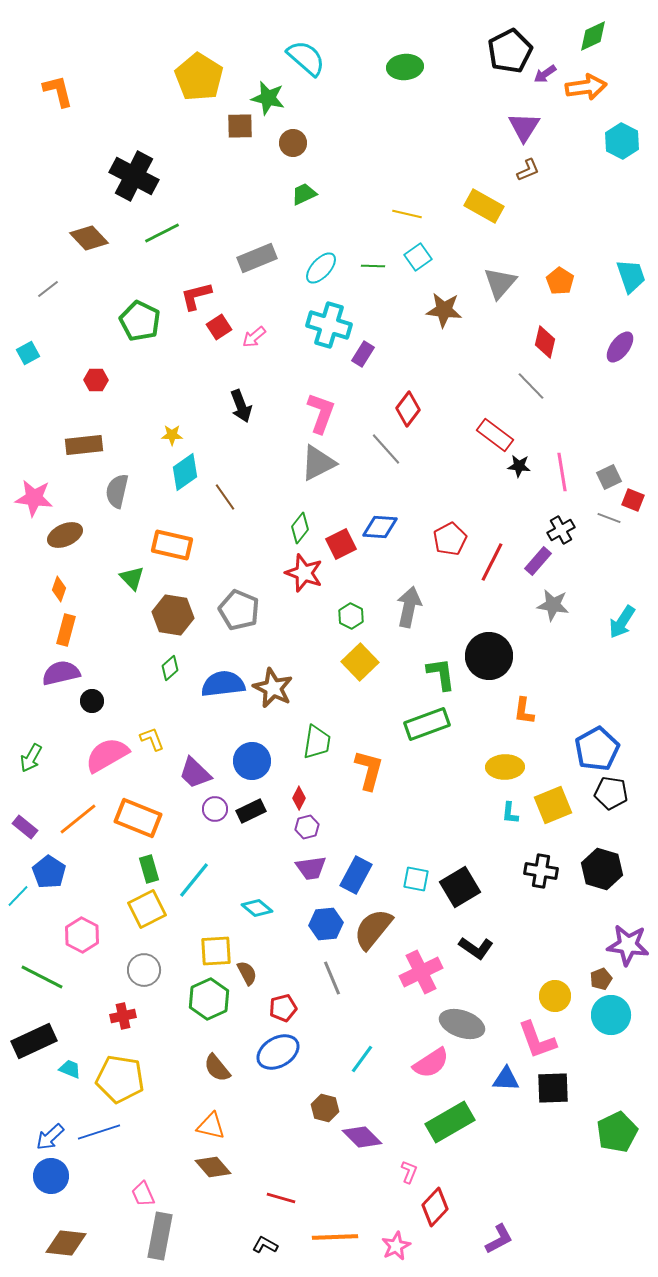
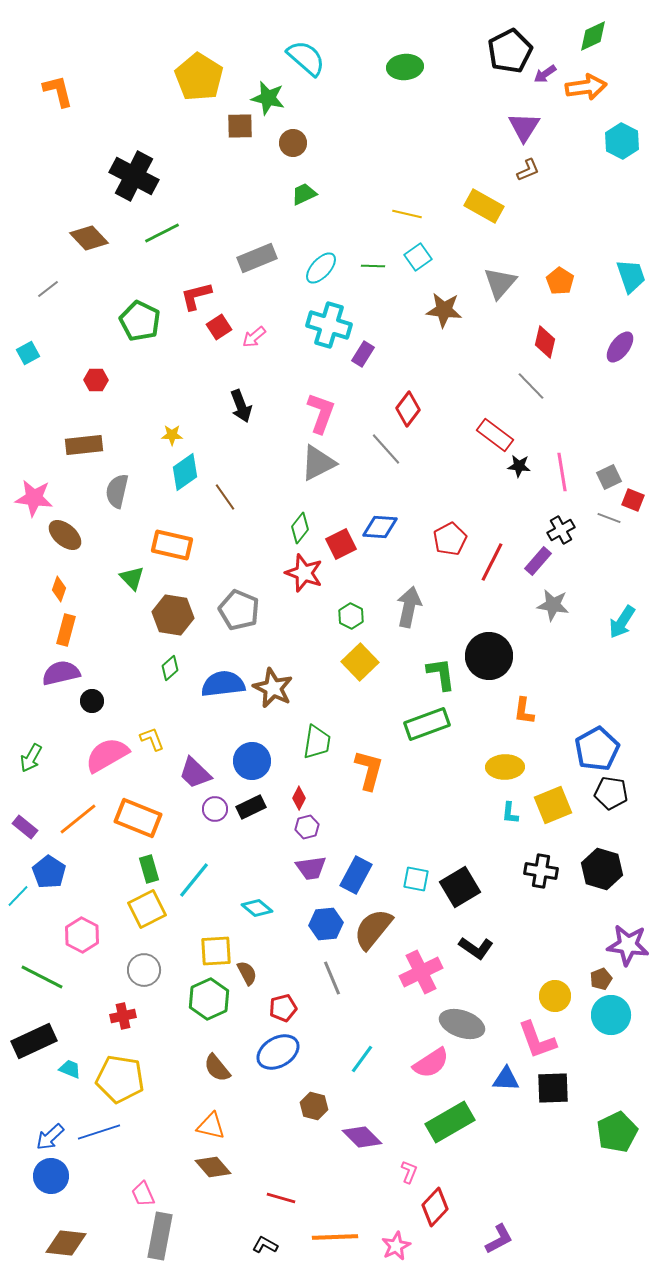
brown ellipse at (65, 535): rotated 64 degrees clockwise
black rectangle at (251, 811): moved 4 px up
brown hexagon at (325, 1108): moved 11 px left, 2 px up
